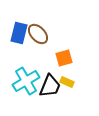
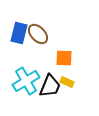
orange square: rotated 18 degrees clockwise
